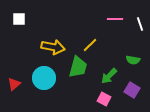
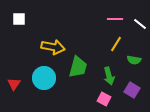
white line: rotated 32 degrees counterclockwise
yellow line: moved 26 px right, 1 px up; rotated 14 degrees counterclockwise
green semicircle: moved 1 px right
green arrow: rotated 60 degrees counterclockwise
red triangle: rotated 16 degrees counterclockwise
